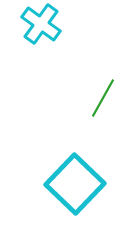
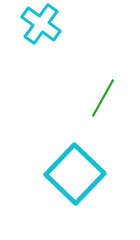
cyan square: moved 10 px up
